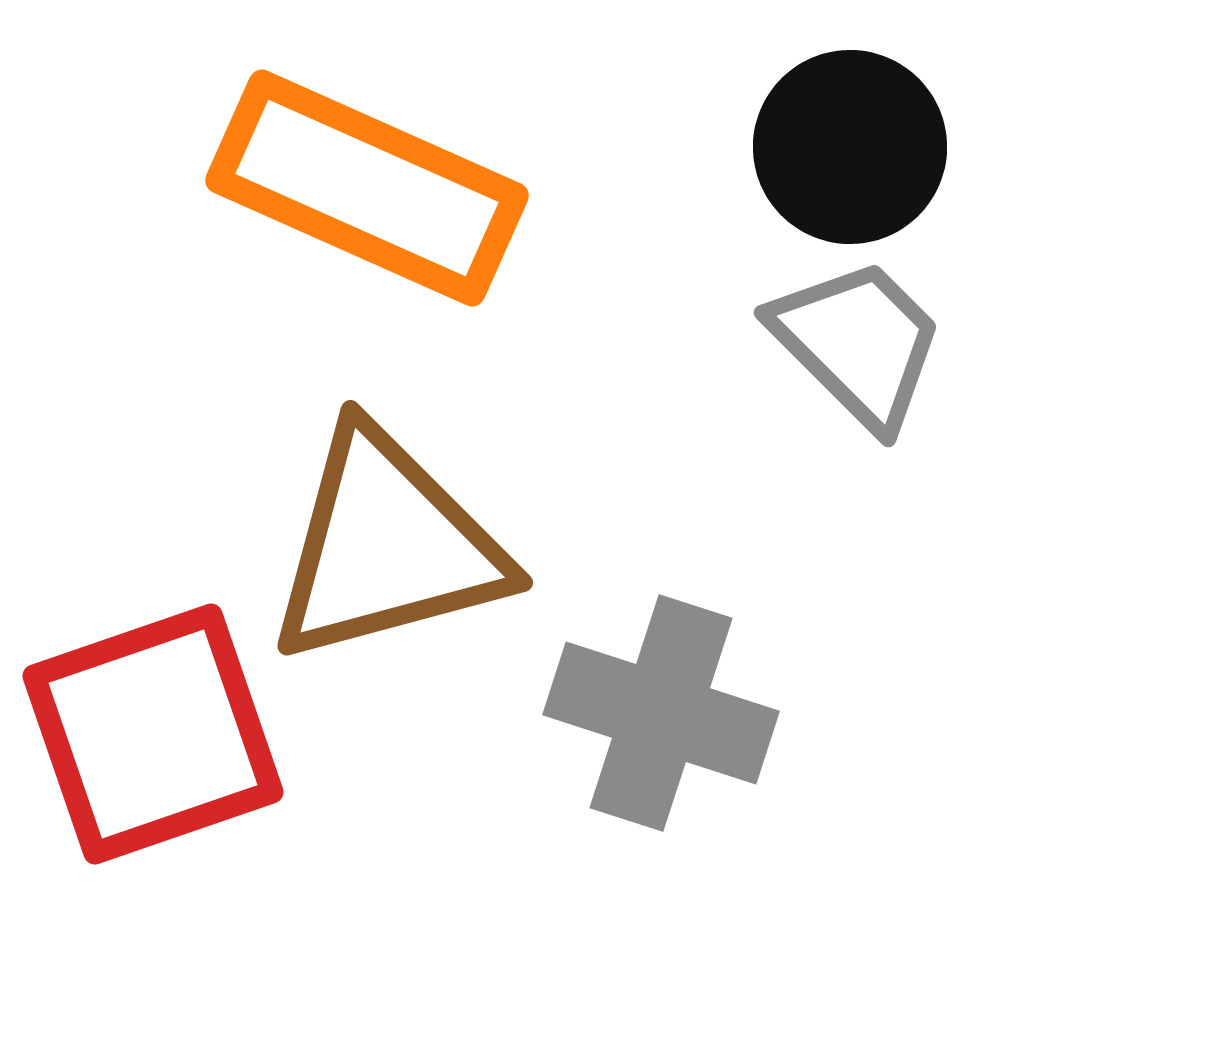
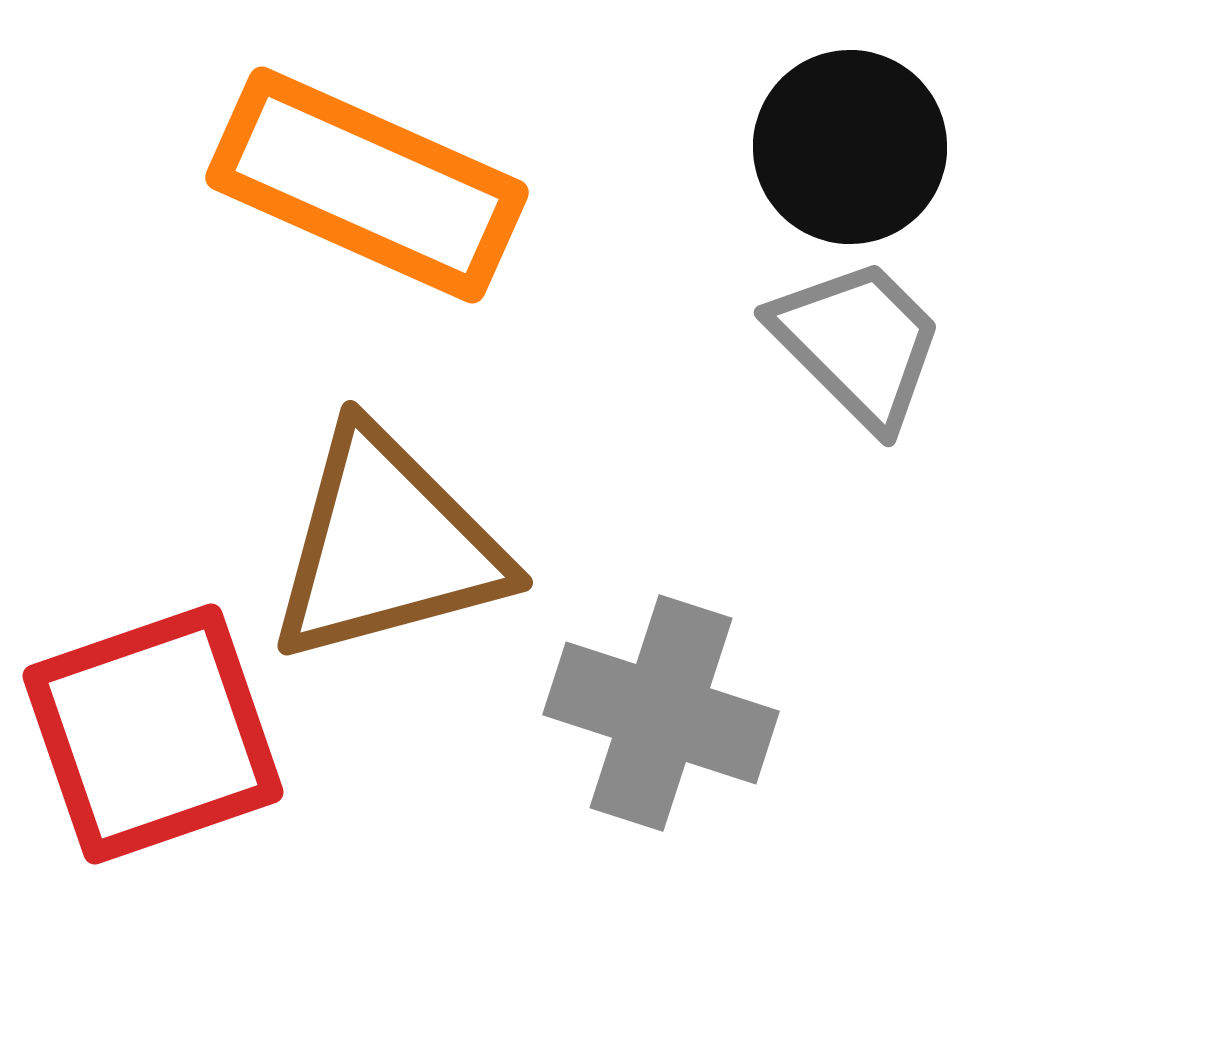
orange rectangle: moved 3 px up
